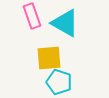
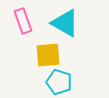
pink rectangle: moved 9 px left, 5 px down
yellow square: moved 1 px left, 3 px up
